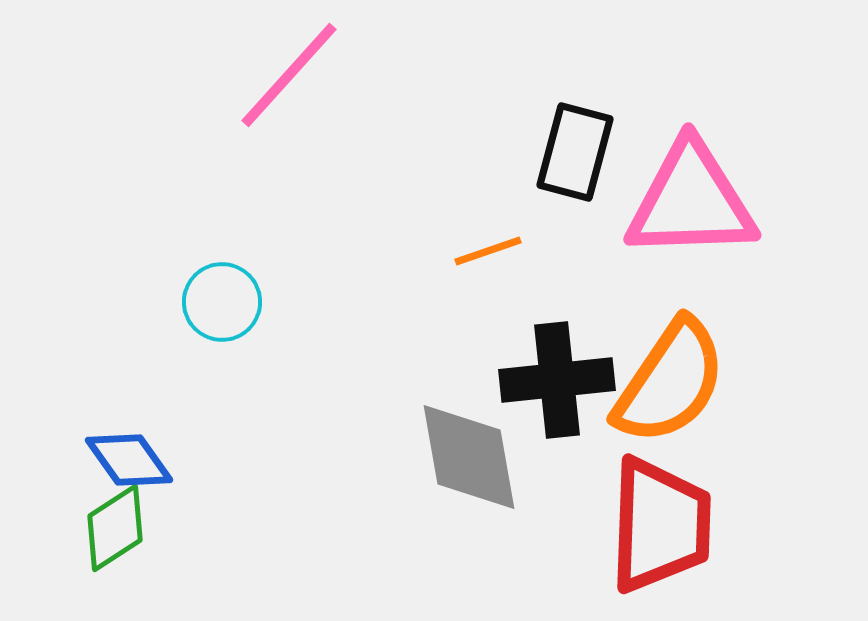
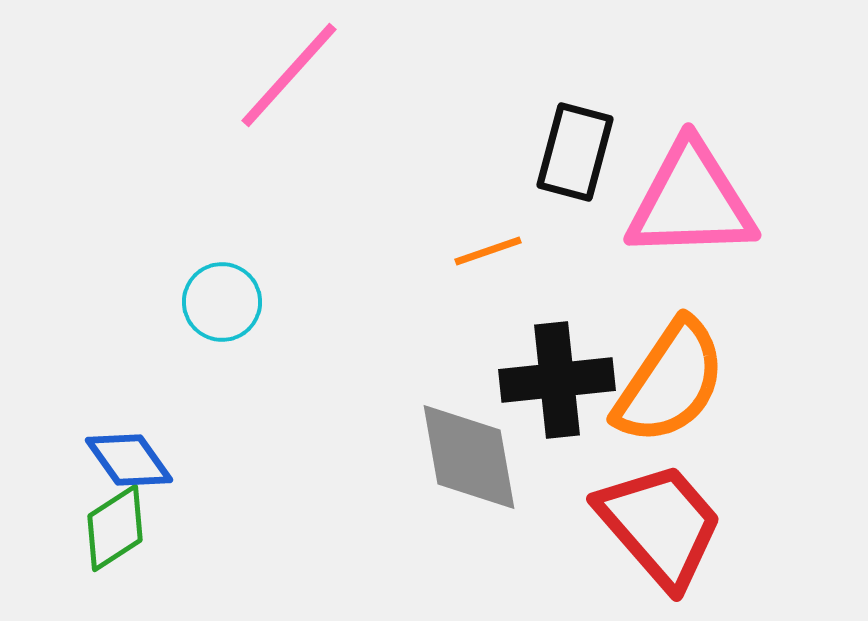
red trapezoid: rotated 43 degrees counterclockwise
